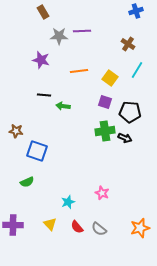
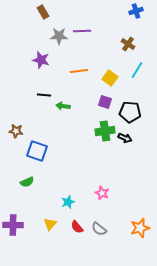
yellow triangle: rotated 24 degrees clockwise
